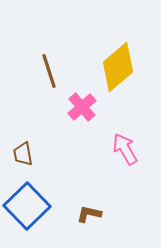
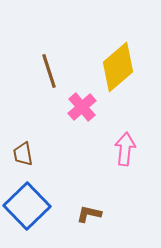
pink arrow: rotated 36 degrees clockwise
